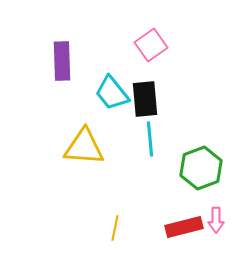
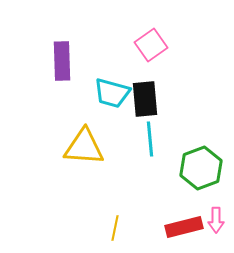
cyan trapezoid: rotated 36 degrees counterclockwise
